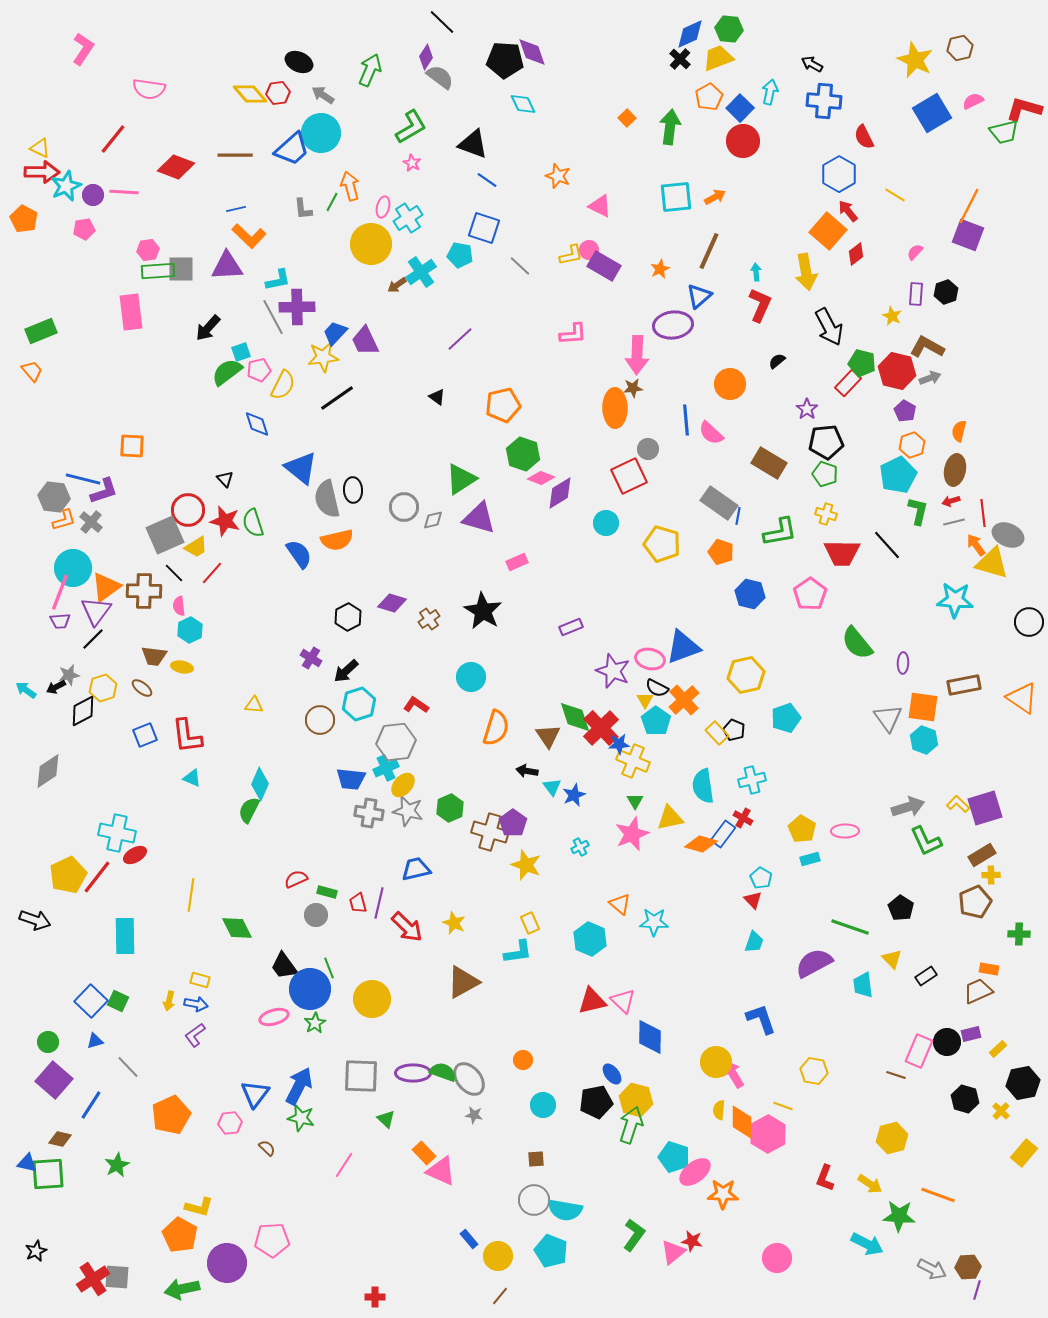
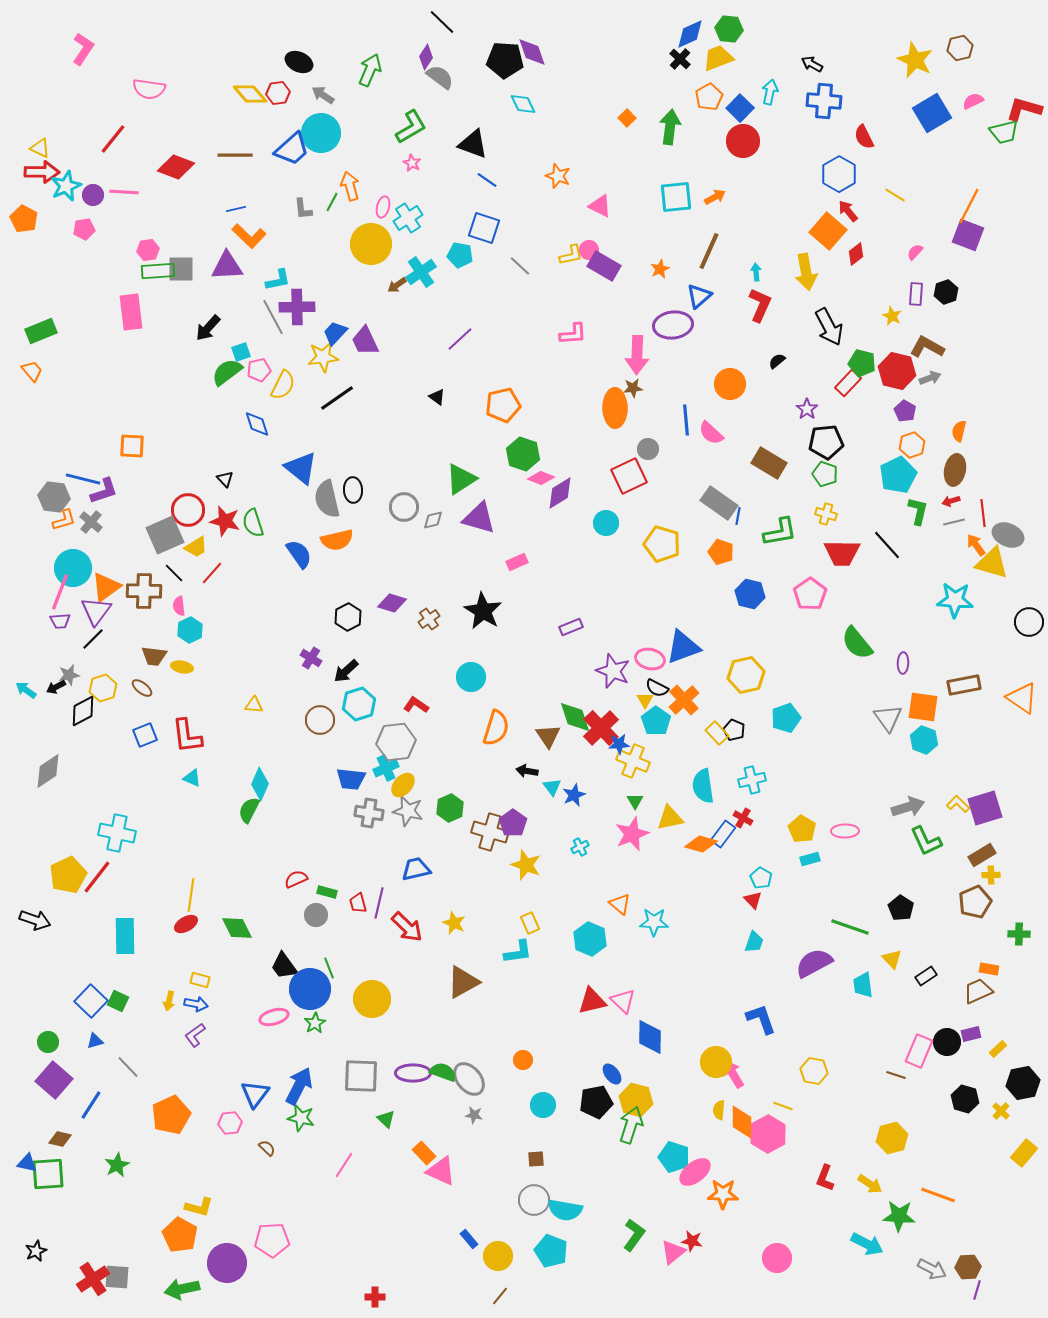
red ellipse at (135, 855): moved 51 px right, 69 px down
